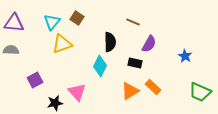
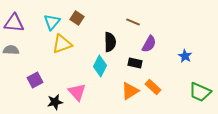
black star: moved 1 px up
